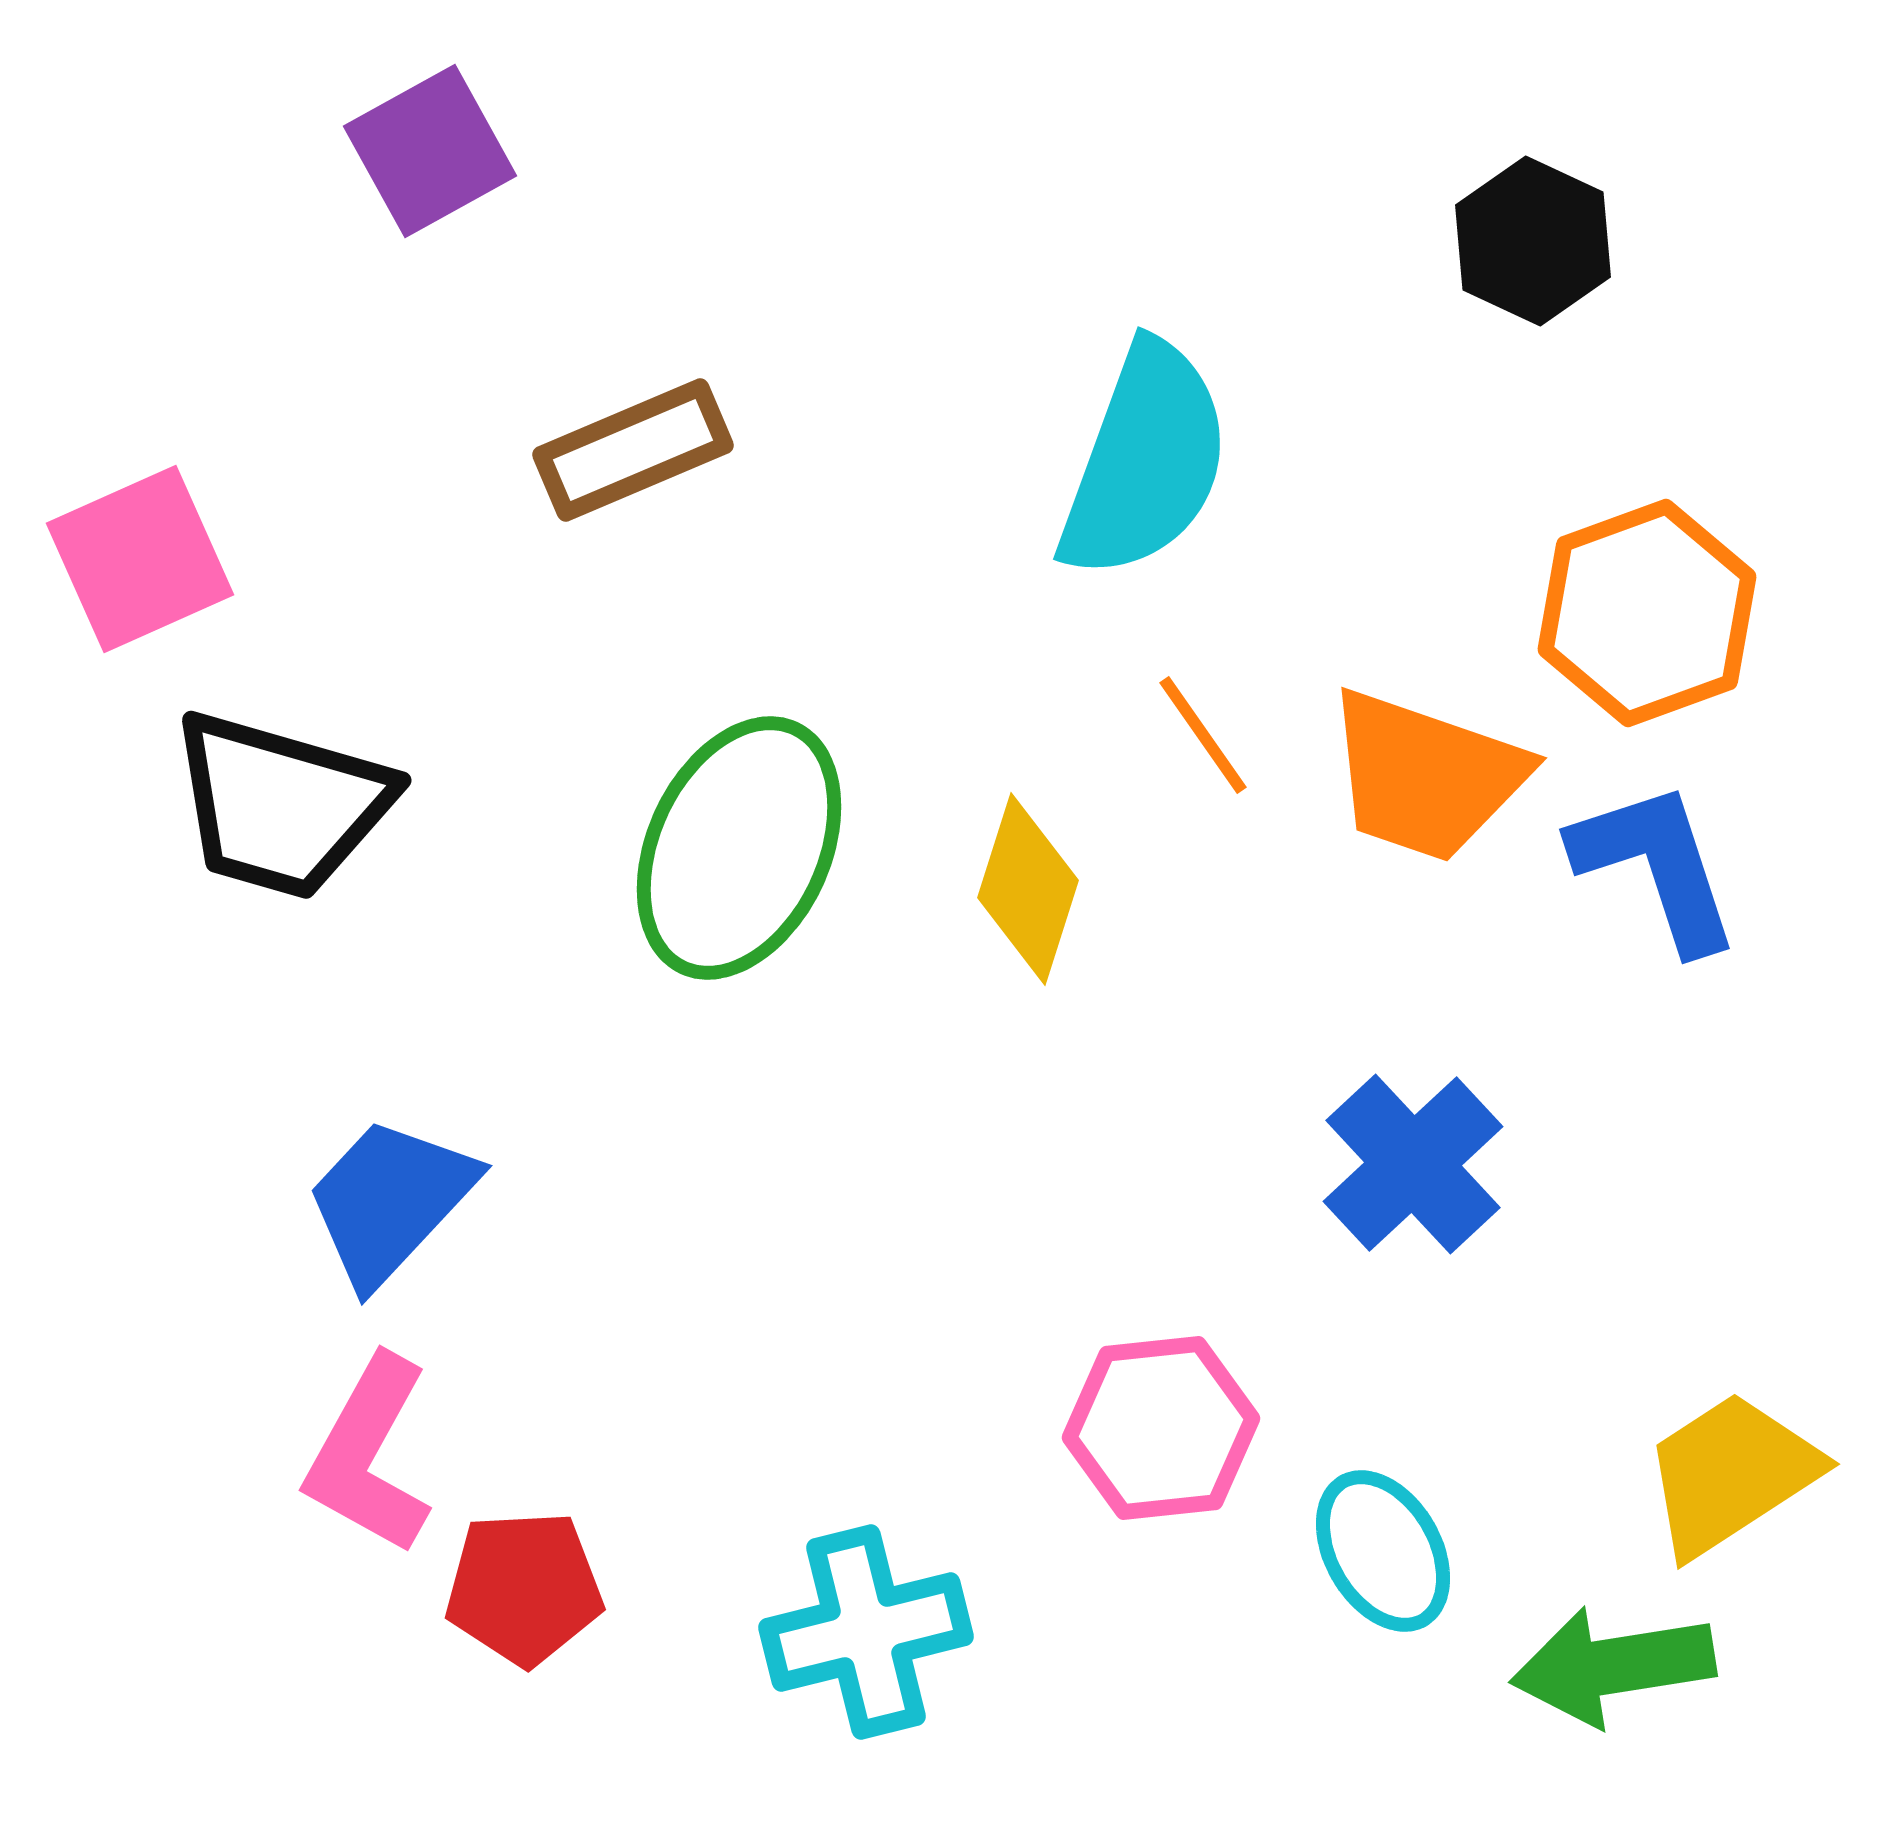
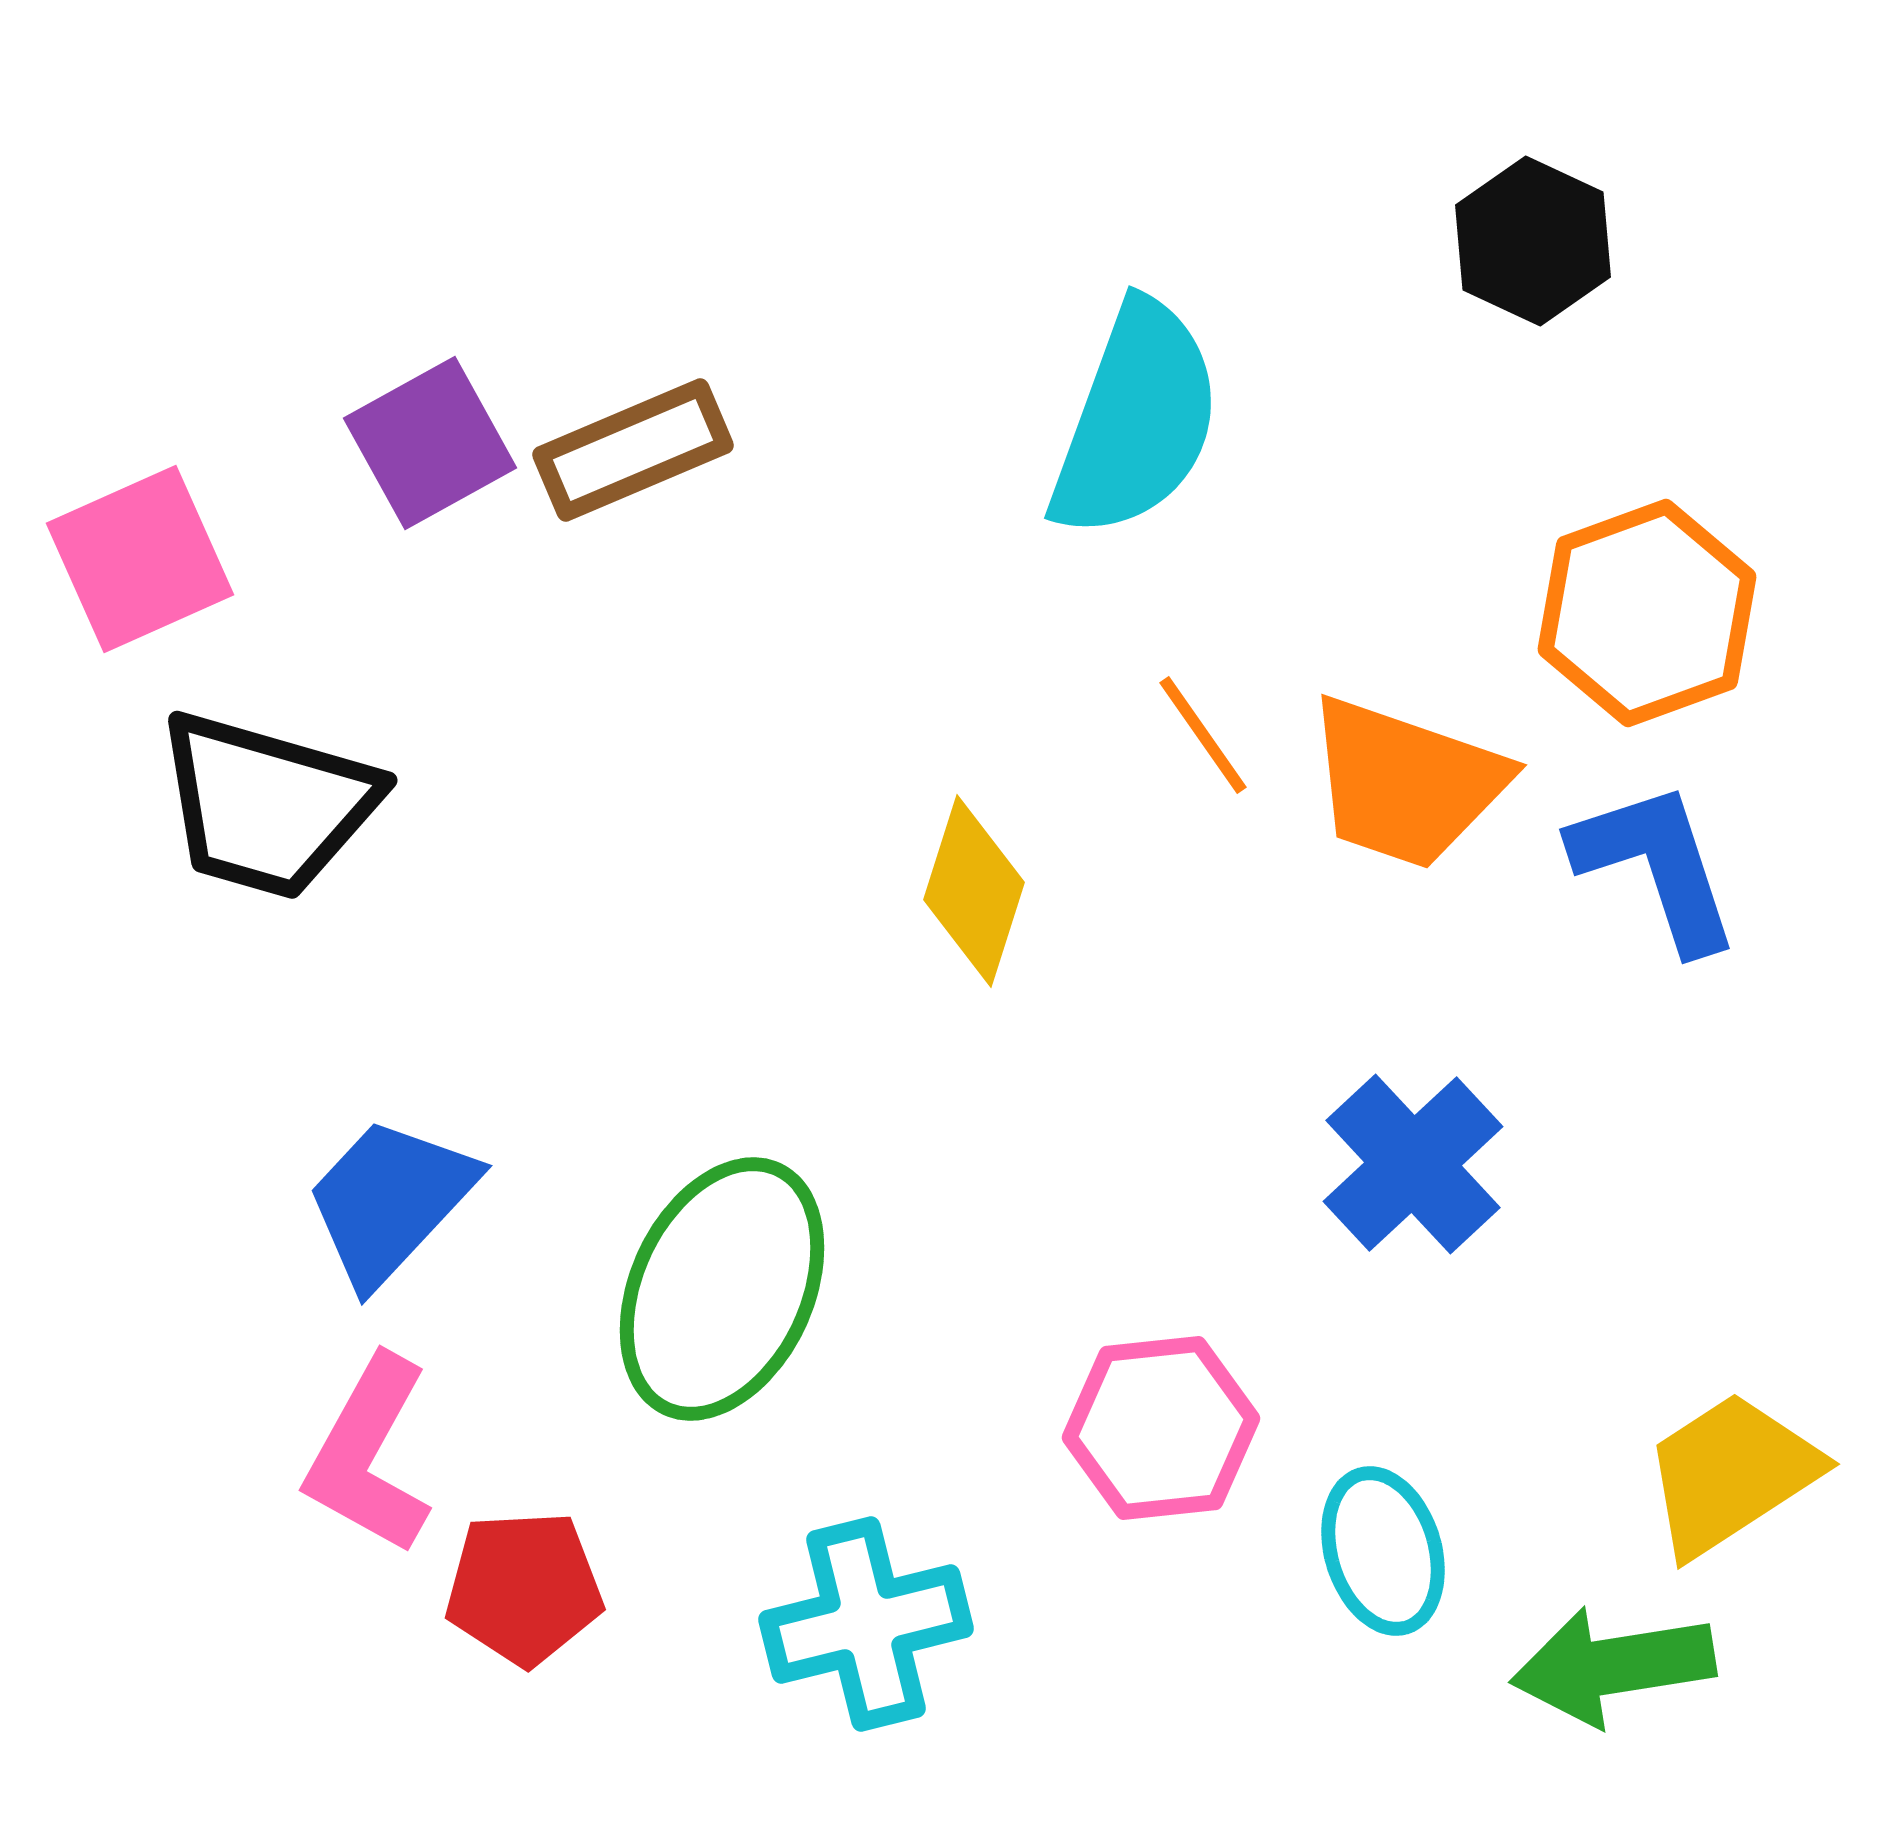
purple square: moved 292 px down
cyan semicircle: moved 9 px left, 41 px up
orange trapezoid: moved 20 px left, 7 px down
black trapezoid: moved 14 px left
green ellipse: moved 17 px left, 441 px down
yellow diamond: moved 54 px left, 2 px down
cyan ellipse: rotated 13 degrees clockwise
cyan cross: moved 8 px up
